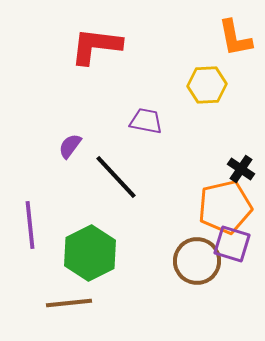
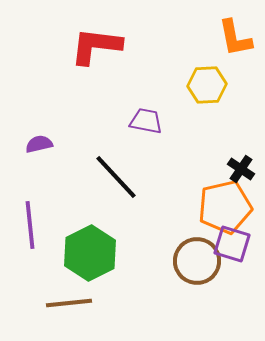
purple semicircle: moved 31 px left, 2 px up; rotated 40 degrees clockwise
